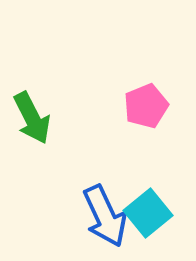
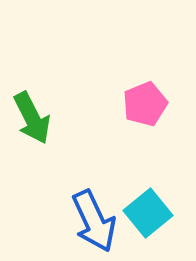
pink pentagon: moved 1 px left, 2 px up
blue arrow: moved 11 px left, 5 px down
